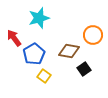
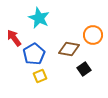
cyan star: rotated 30 degrees counterclockwise
brown diamond: moved 2 px up
yellow square: moved 4 px left; rotated 32 degrees clockwise
